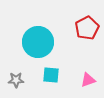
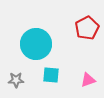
cyan circle: moved 2 px left, 2 px down
